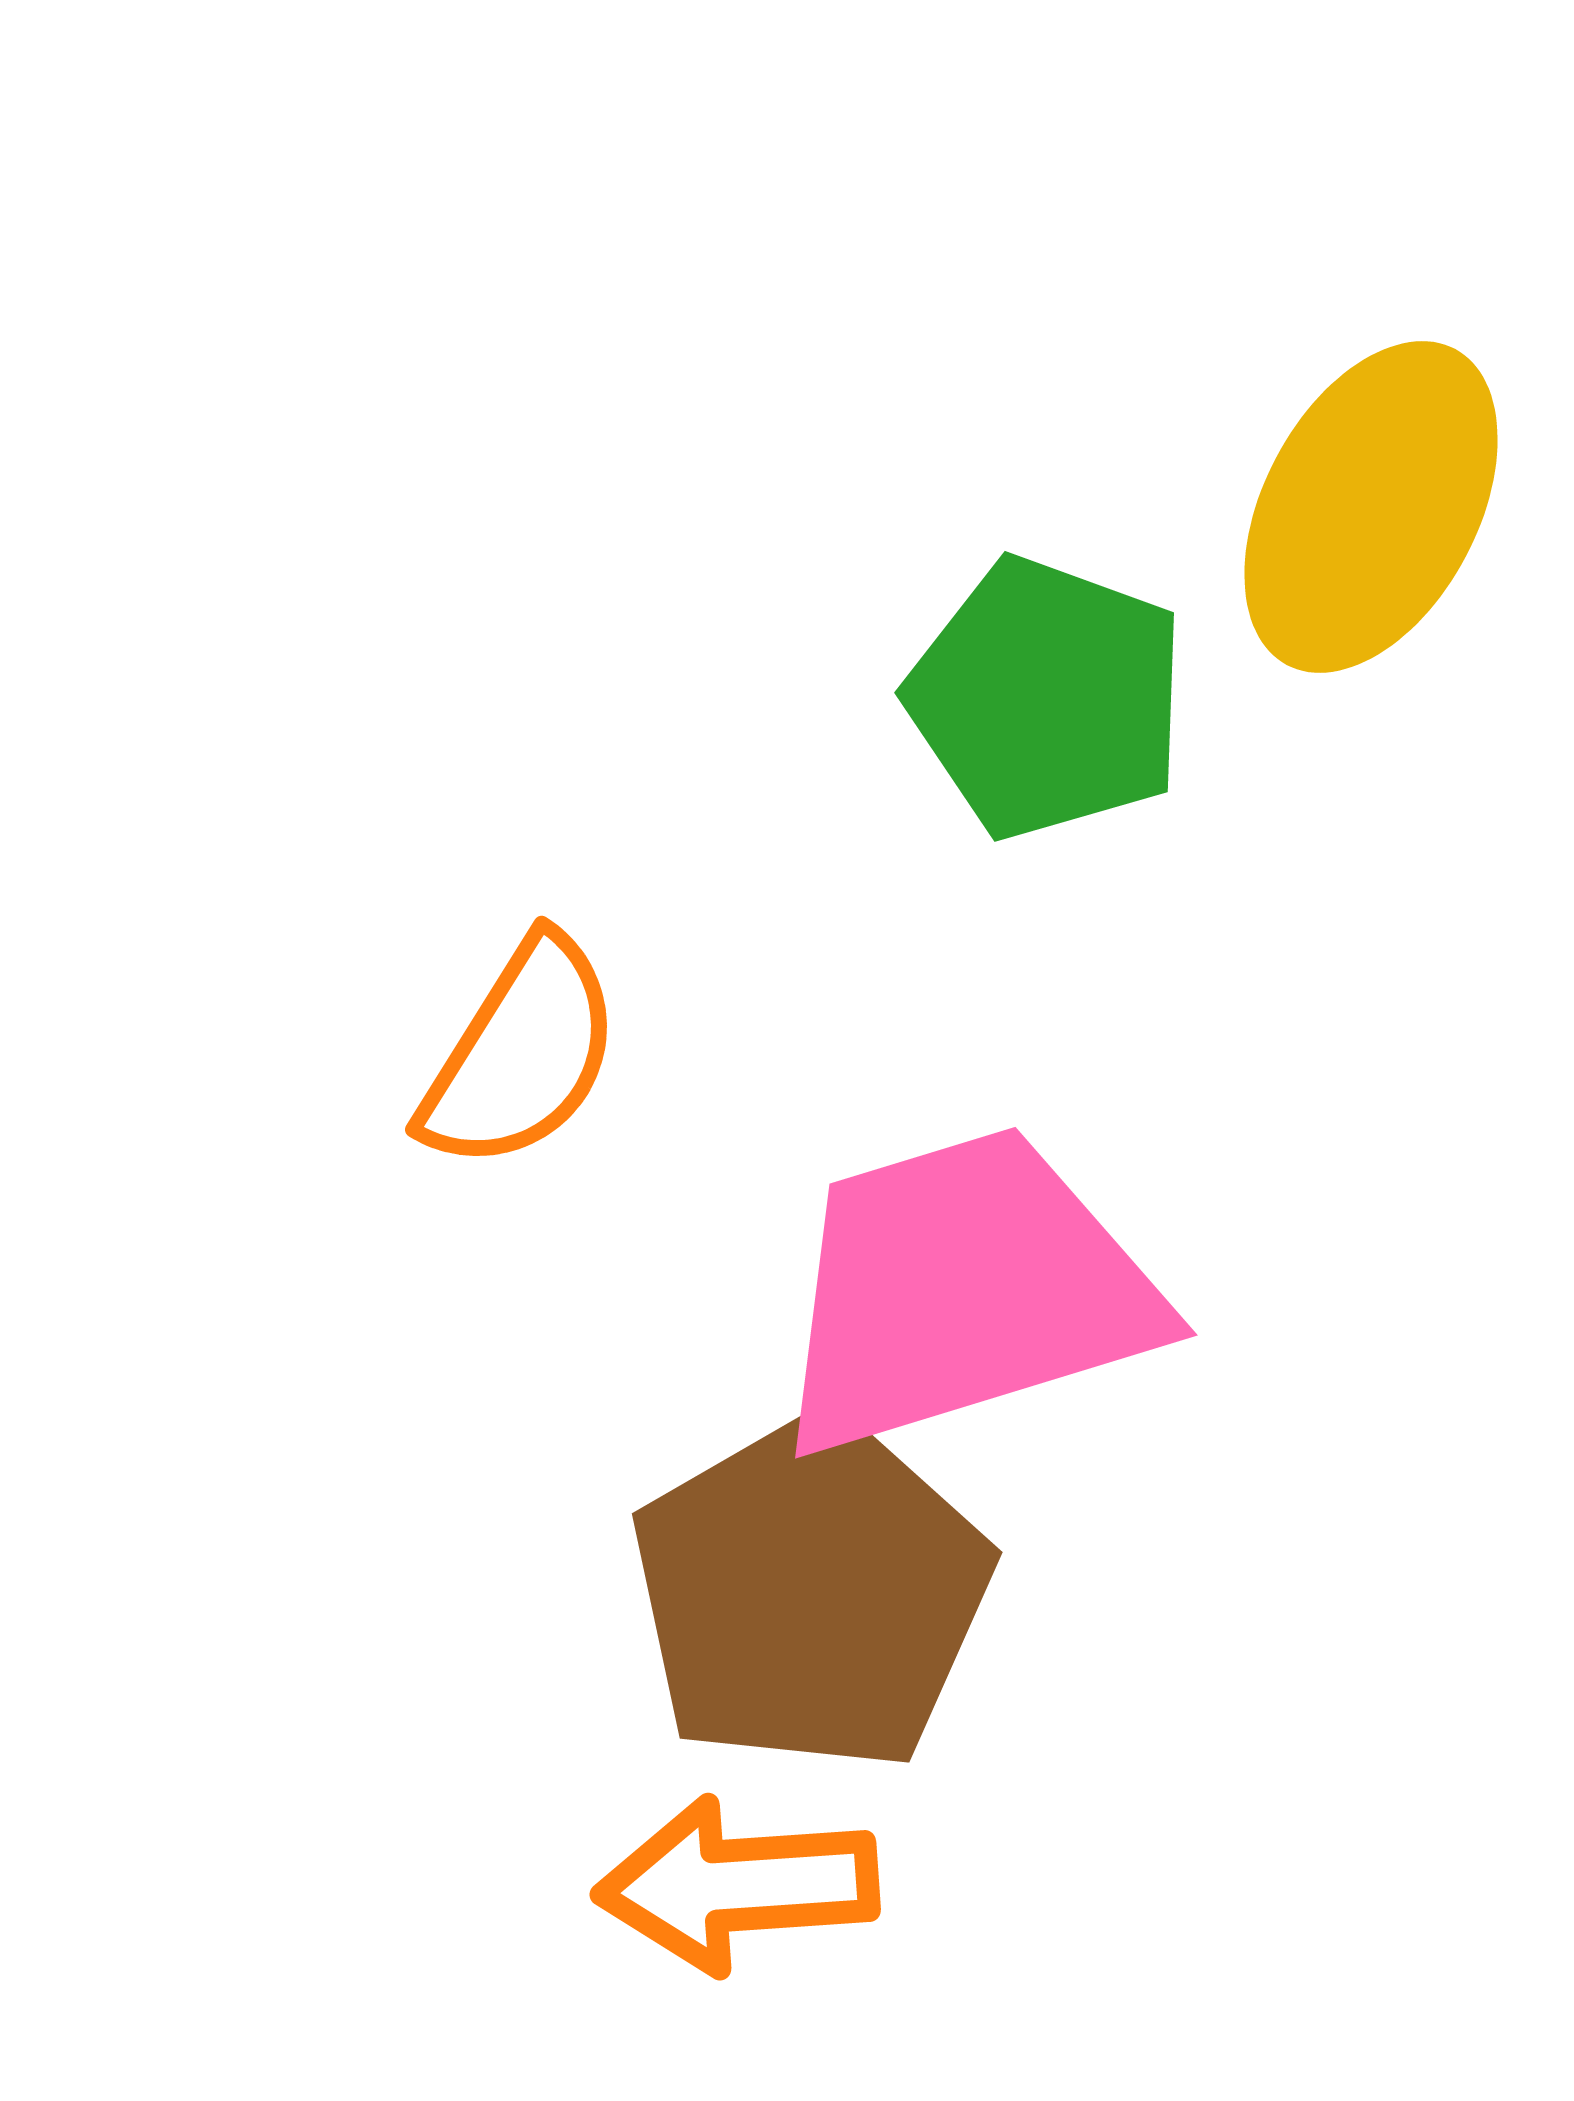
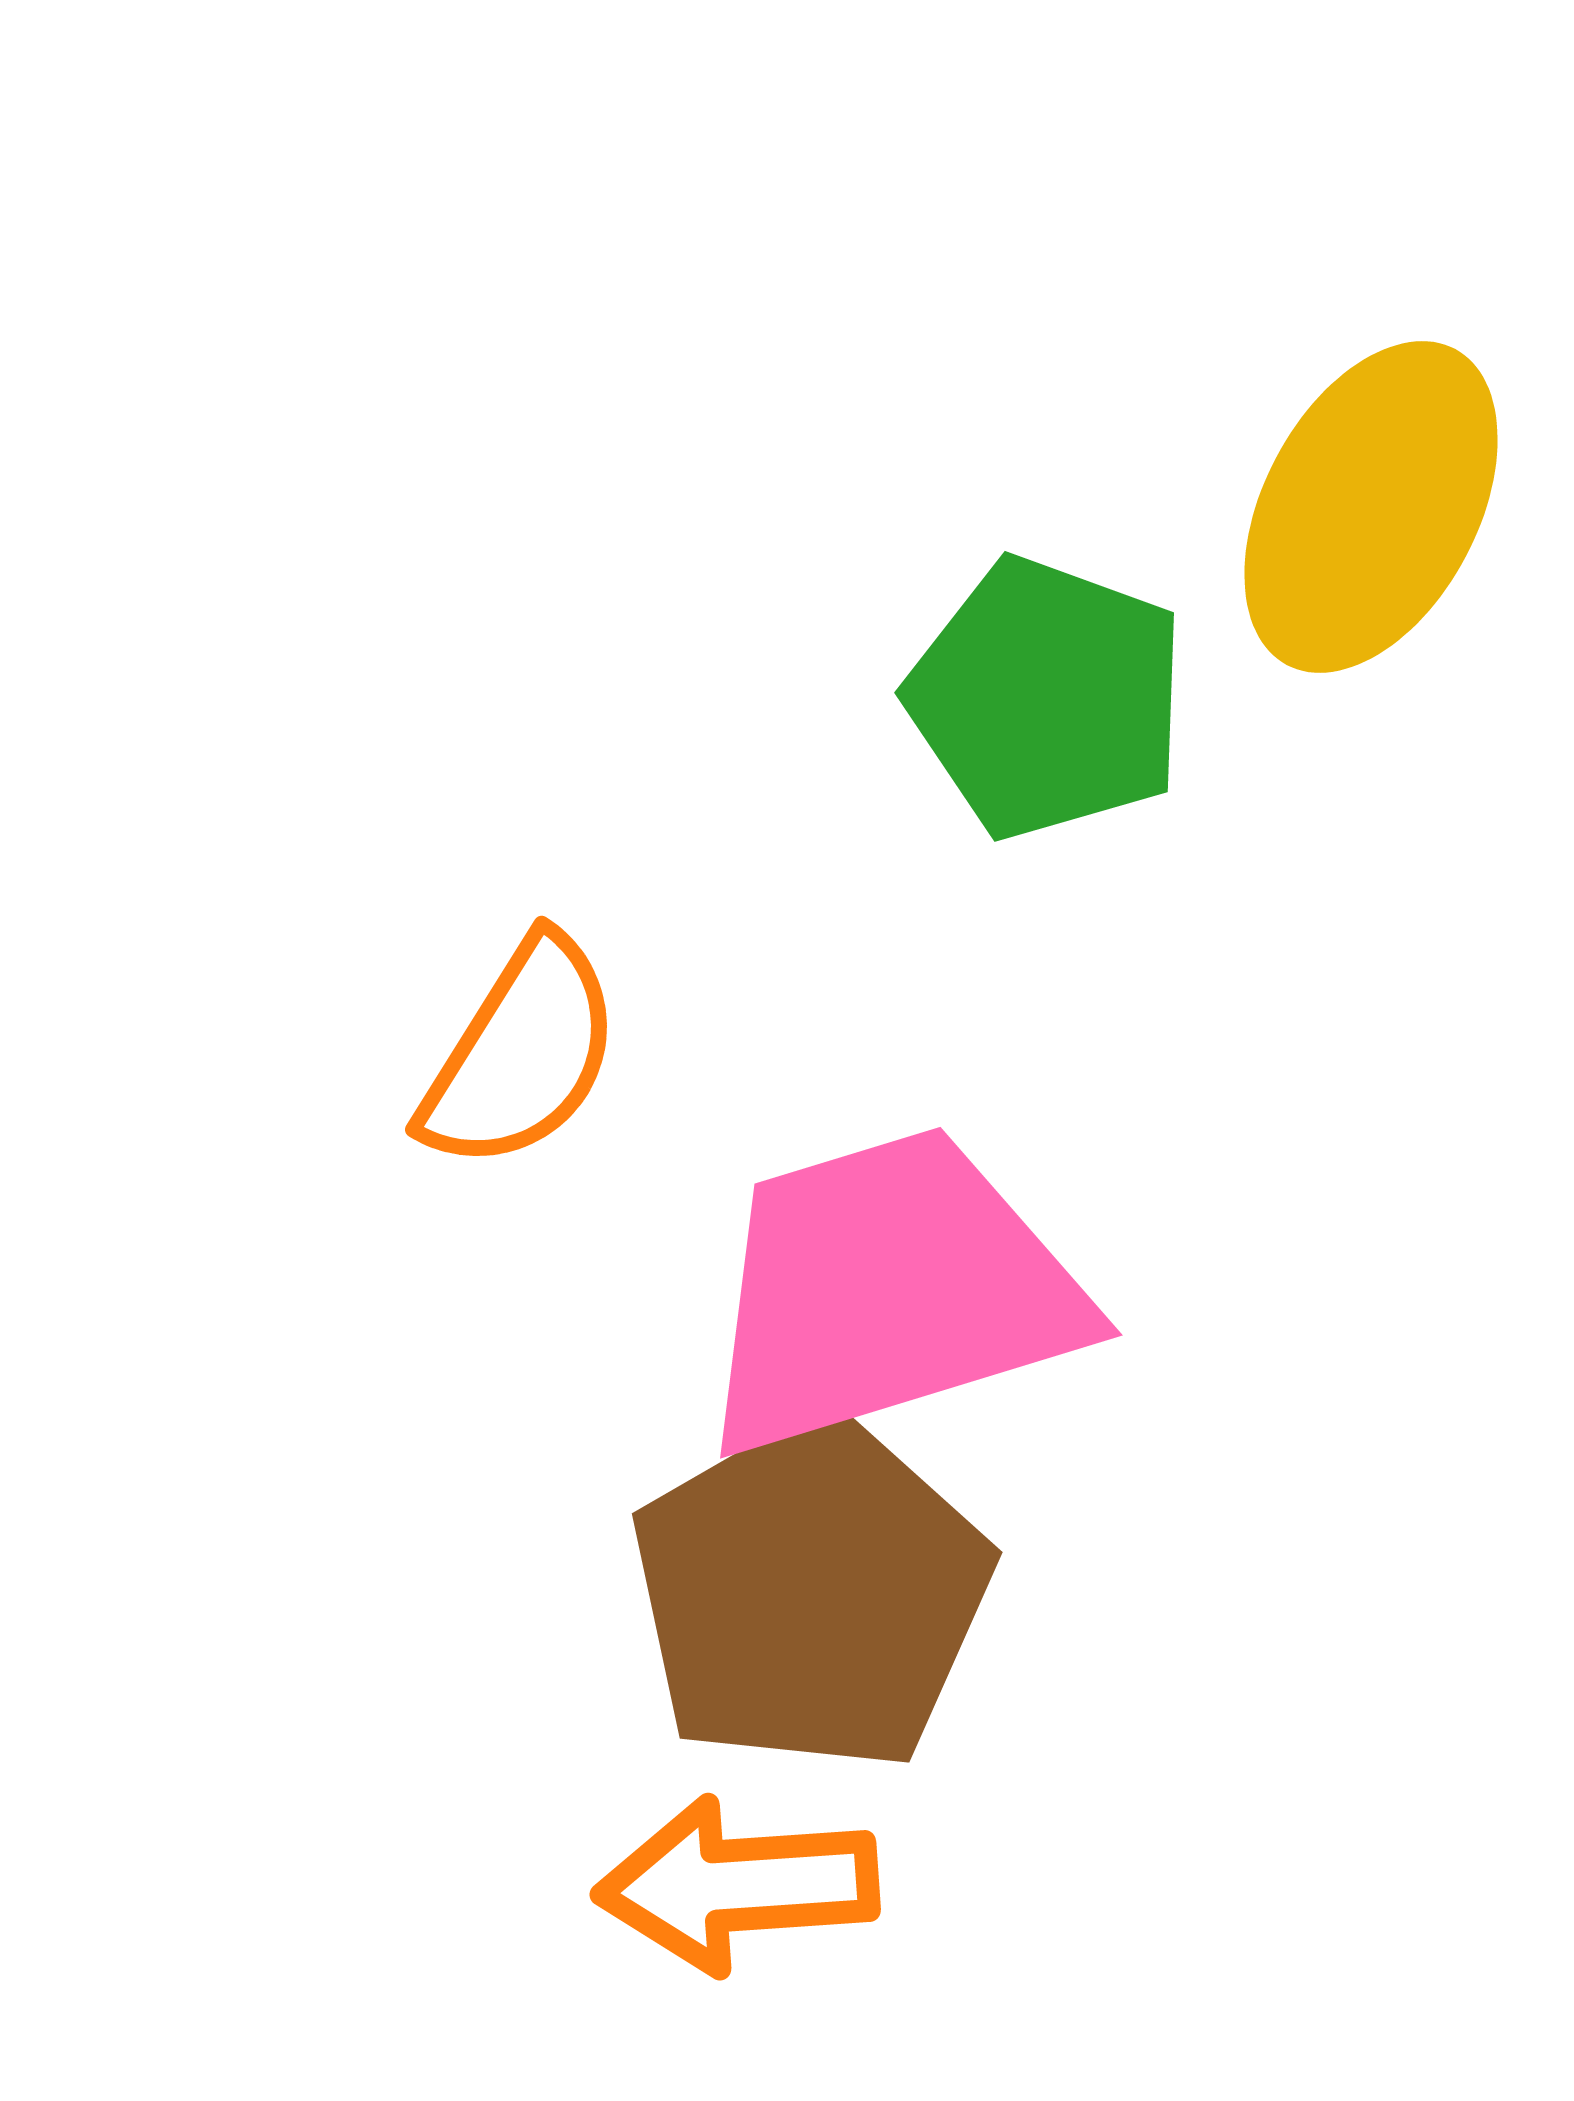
pink trapezoid: moved 75 px left
